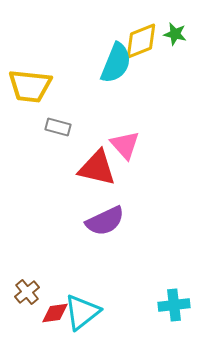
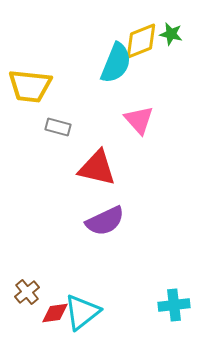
green star: moved 4 px left
pink triangle: moved 14 px right, 25 px up
